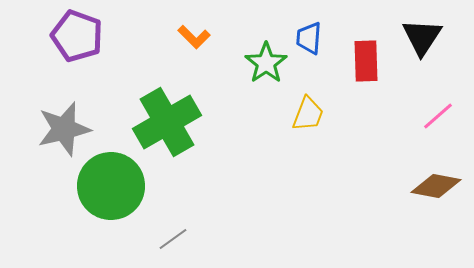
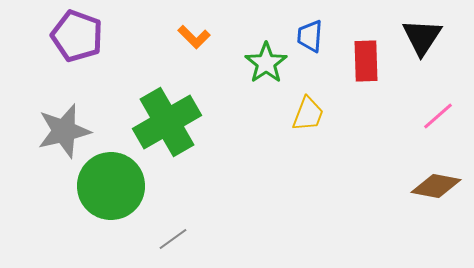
blue trapezoid: moved 1 px right, 2 px up
gray star: moved 2 px down
